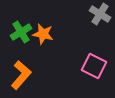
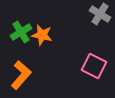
orange star: moved 1 px left, 1 px down
